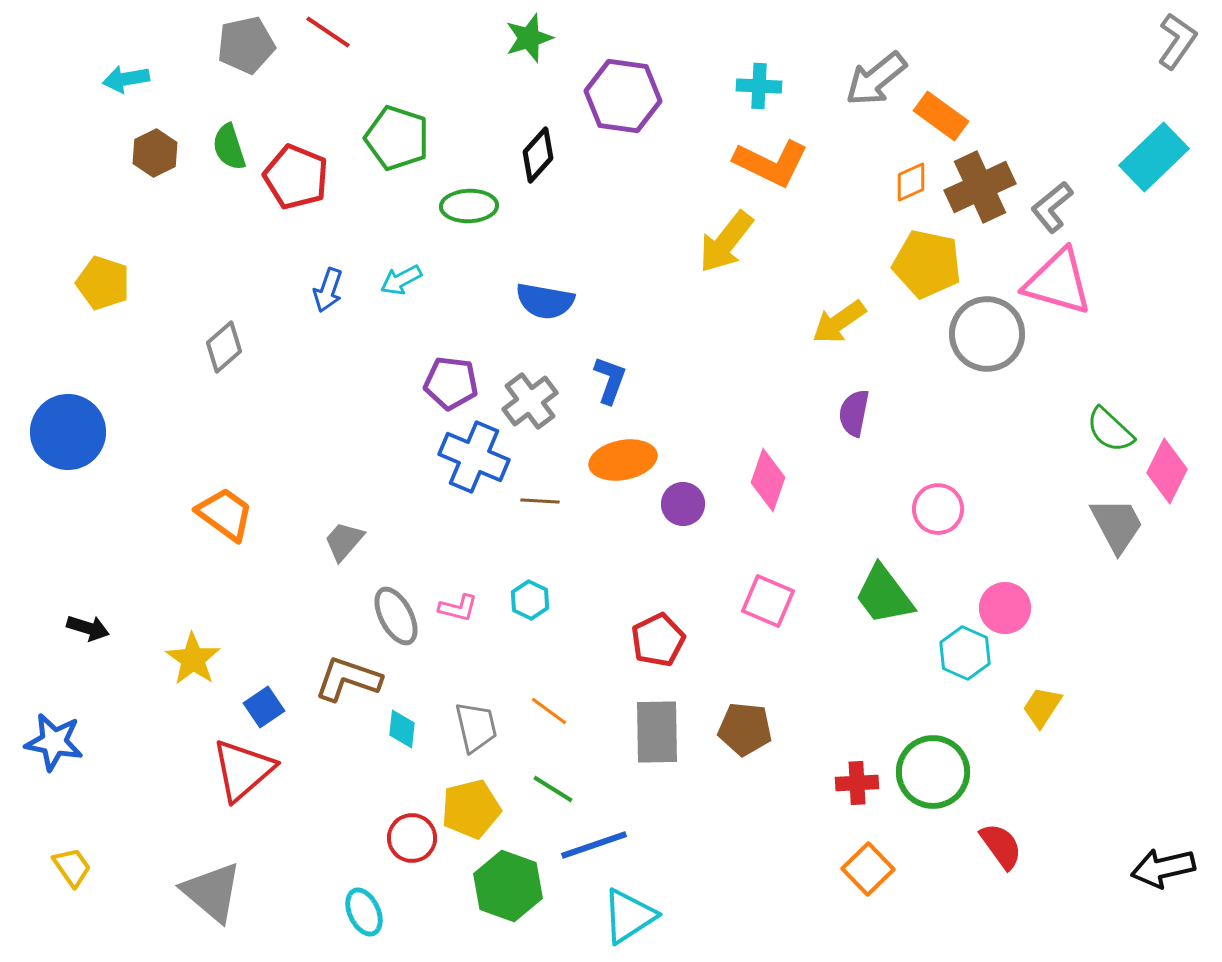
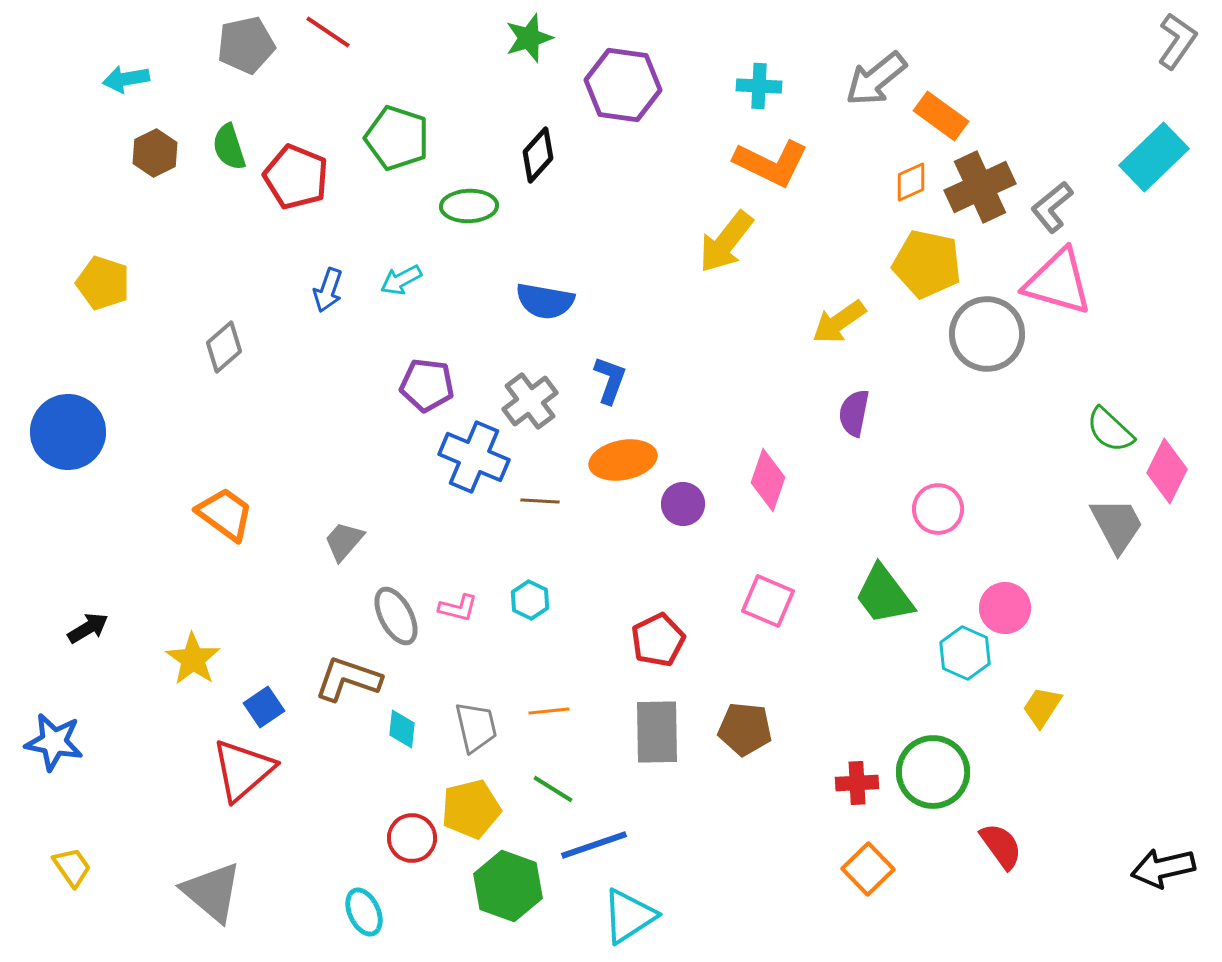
purple hexagon at (623, 96): moved 11 px up
purple pentagon at (451, 383): moved 24 px left, 2 px down
black arrow at (88, 628): rotated 48 degrees counterclockwise
orange line at (549, 711): rotated 42 degrees counterclockwise
